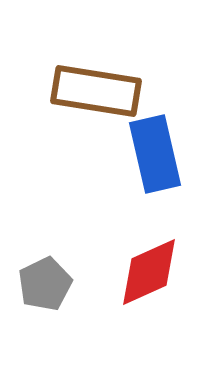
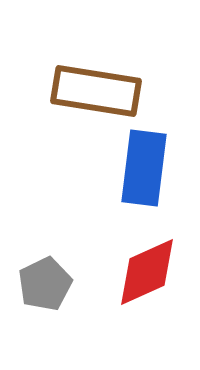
blue rectangle: moved 11 px left, 14 px down; rotated 20 degrees clockwise
red diamond: moved 2 px left
